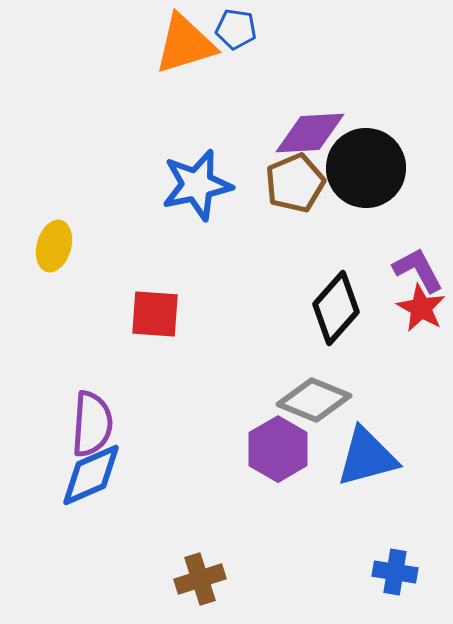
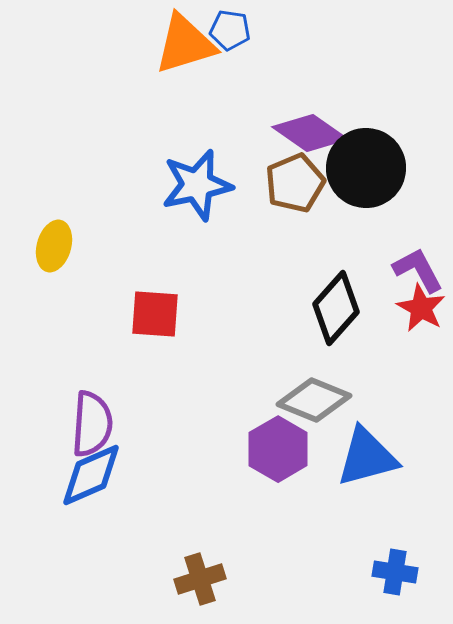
blue pentagon: moved 6 px left, 1 px down
purple diamond: rotated 38 degrees clockwise
